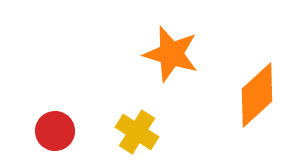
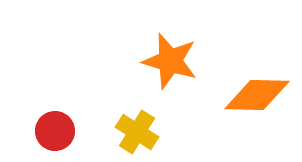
orange star: moved 1 px left, 7 px down
orange diamond: rotated 44 degrees clockwise
